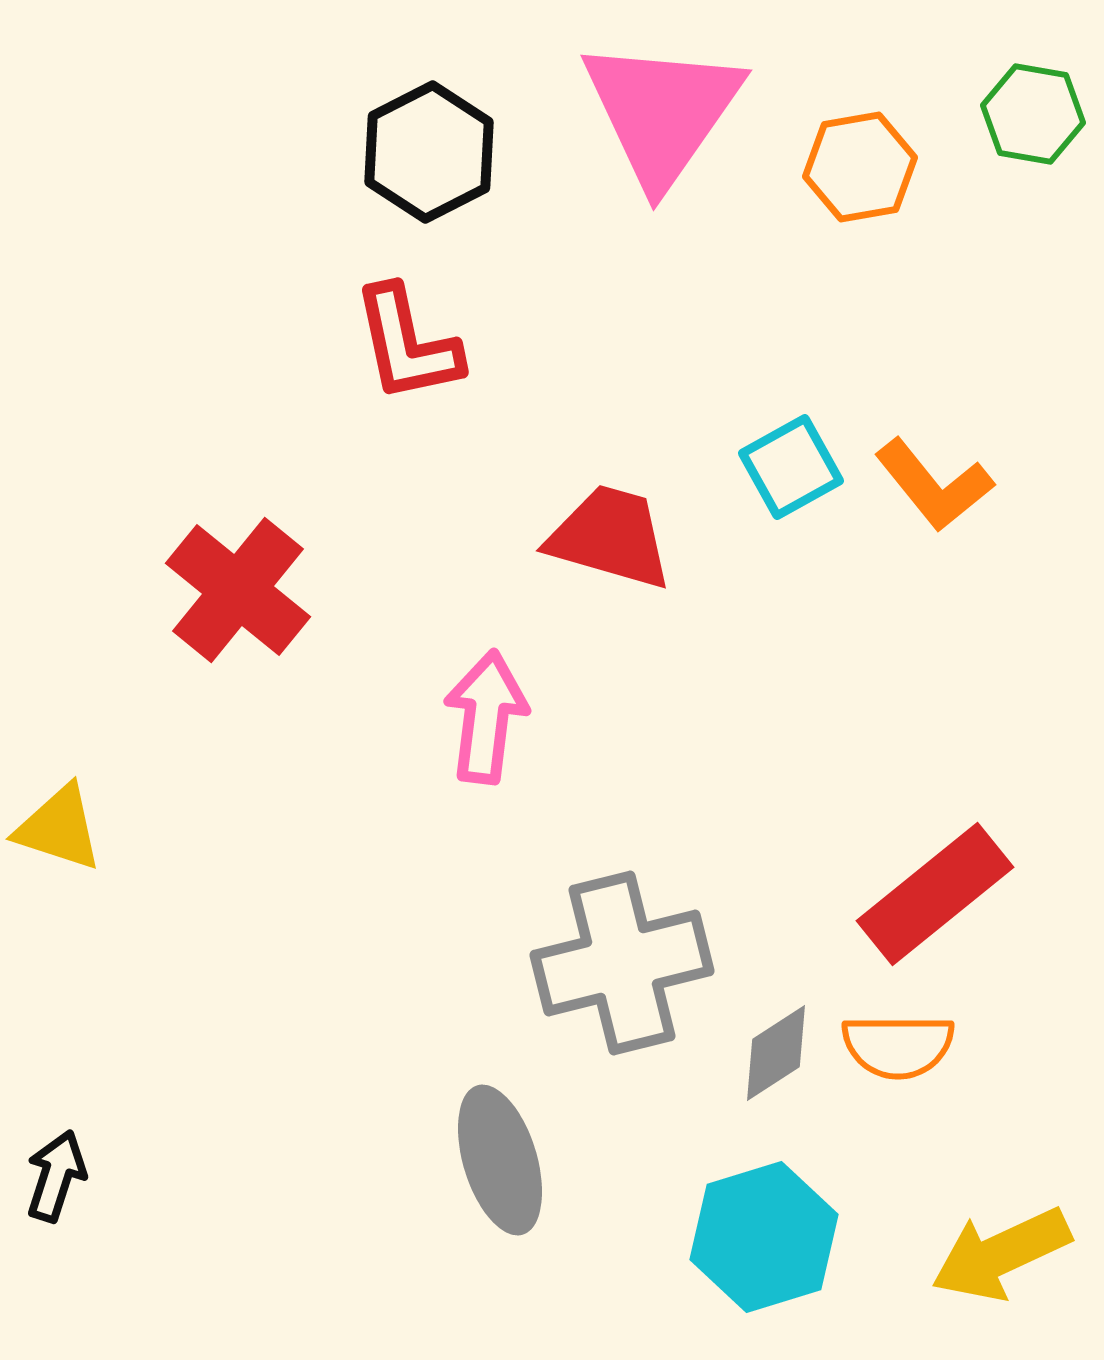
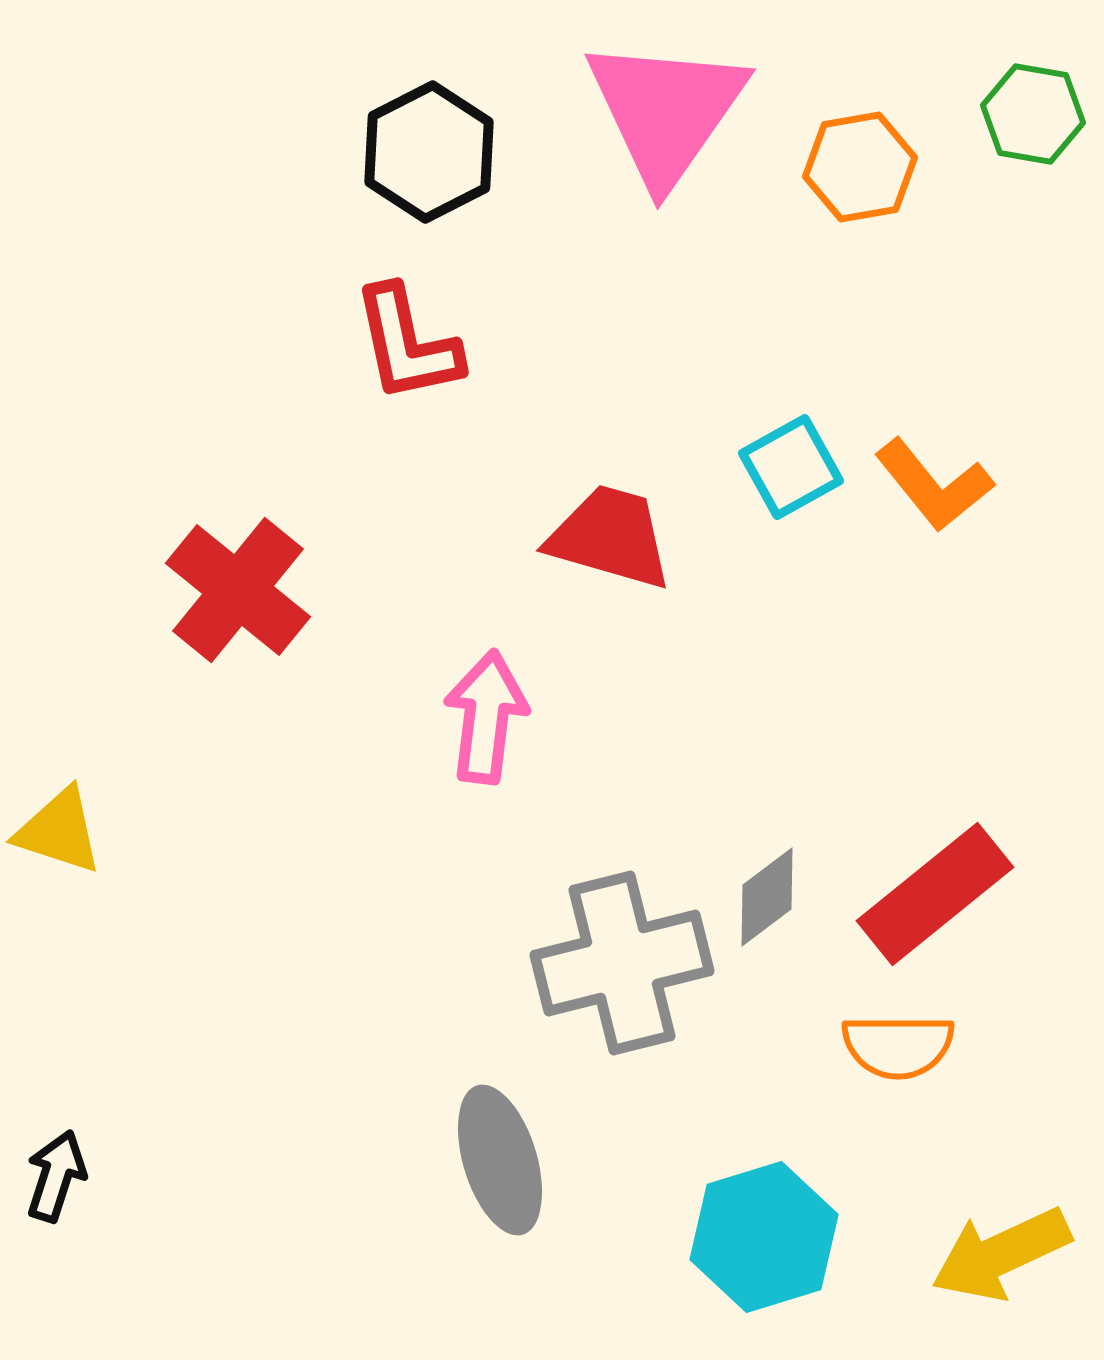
pink triangle: moved 4 px right, 1 px up
yellow triangle: moved 3 px down
gray diamond: moved 9 px left, 156 px up; rotated 4 degrees counterclockwise
